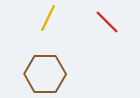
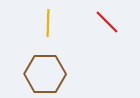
yellow line: moved 5 px down; rotated 24 degrees counterclockwise
